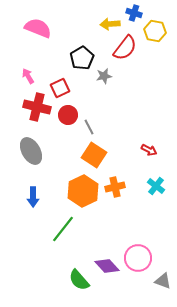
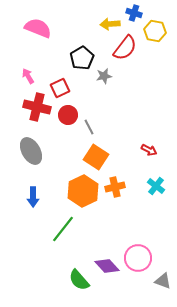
orange square: moved 2 px right, 2 px down
